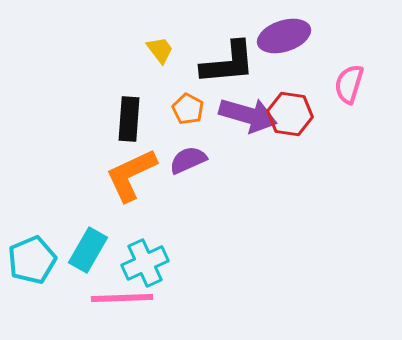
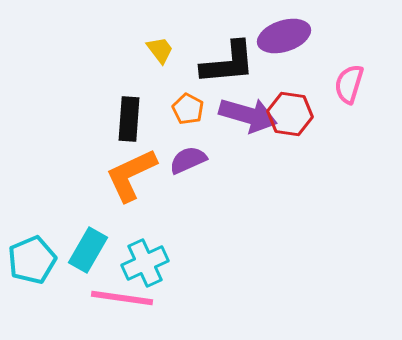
pink line: rotated 10 degrees clockwise
